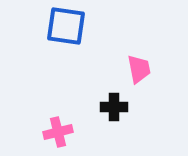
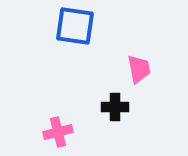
blue square: moved 9 px right
black cross: moved 1 px right
